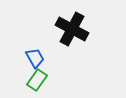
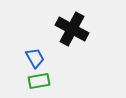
green rectangle: moved 2 px right, 1 px down; rotated 45 degrees clockwise
